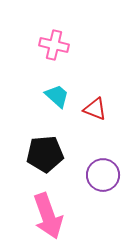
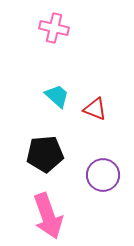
pink cross: moved 17 px up
